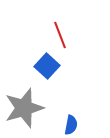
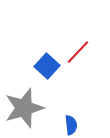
red line: moved 18 px right, 17 px down; rotated 64 degrees clockwise
blue semicircle: rotated 18 degrees counterclockwise
